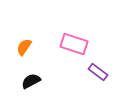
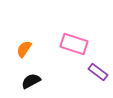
orange semicircle: moved 2 px down
